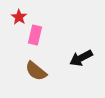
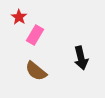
pink rectangle: rotated 18 degrees clockwise
black arrow: rotated 75 degrees counterclockwise
